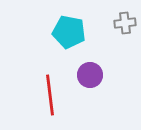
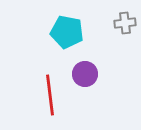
cyan pentagon: moved 2 px left
purple circle: moved 5 px left, 1 px up
